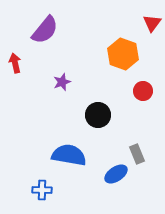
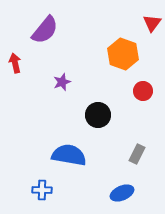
gray rectangle: rotated 48 degrees clockwise
blue ellipse: moved 6 px right, 19 px down; rotated 10 degrees clockwise
